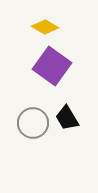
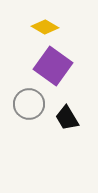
purple square: moved 1 px right
gray circle: moved 4 px left, 19 px up
